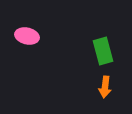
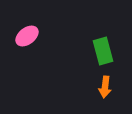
pink ellipse: rotated 50 degrees counterclockwise
